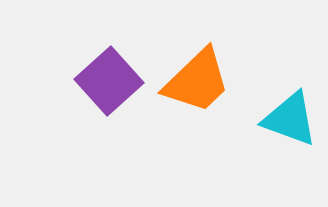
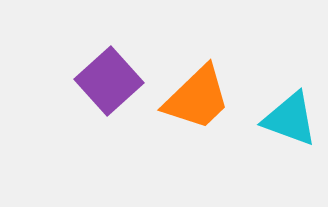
orange trapezoid: moved 17 px down
